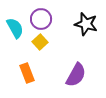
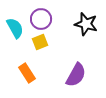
yellow square: rotated 21 degrees clockwise
orange rectangle: rotated 12 degrees counterclockwise
